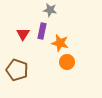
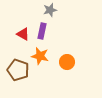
gray star: rotated 24 degrees counterclockwise
red triangle: rotated 32 degrees counterclockwise
orange star: moved 20 px left, 13 px down
brown pentagon: moved 1 px right
